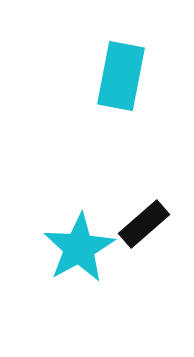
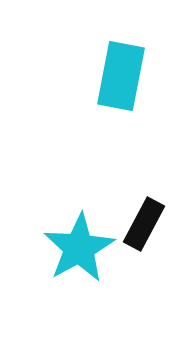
black rectangle: rotated 21 degrees counterclockwise
